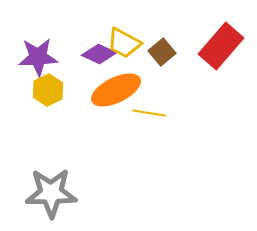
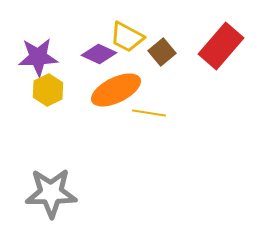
yellow trapezoid: moved 3 px right, 6 px up
